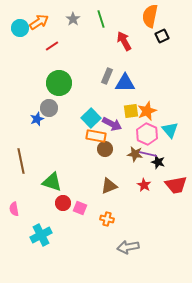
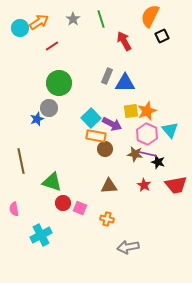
orange semicircle: rotated 15 degrees clockwise
brown triangle: rotated 18 degrees clockwise
